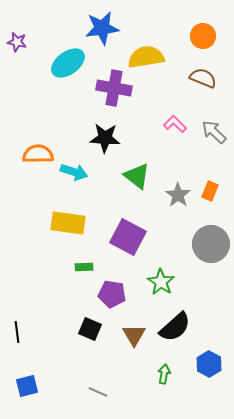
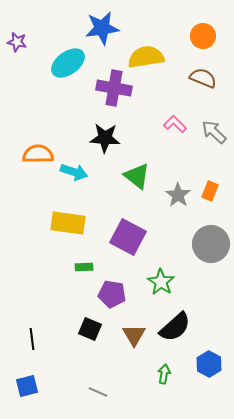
black line: moved 15 px right, 7 px down
